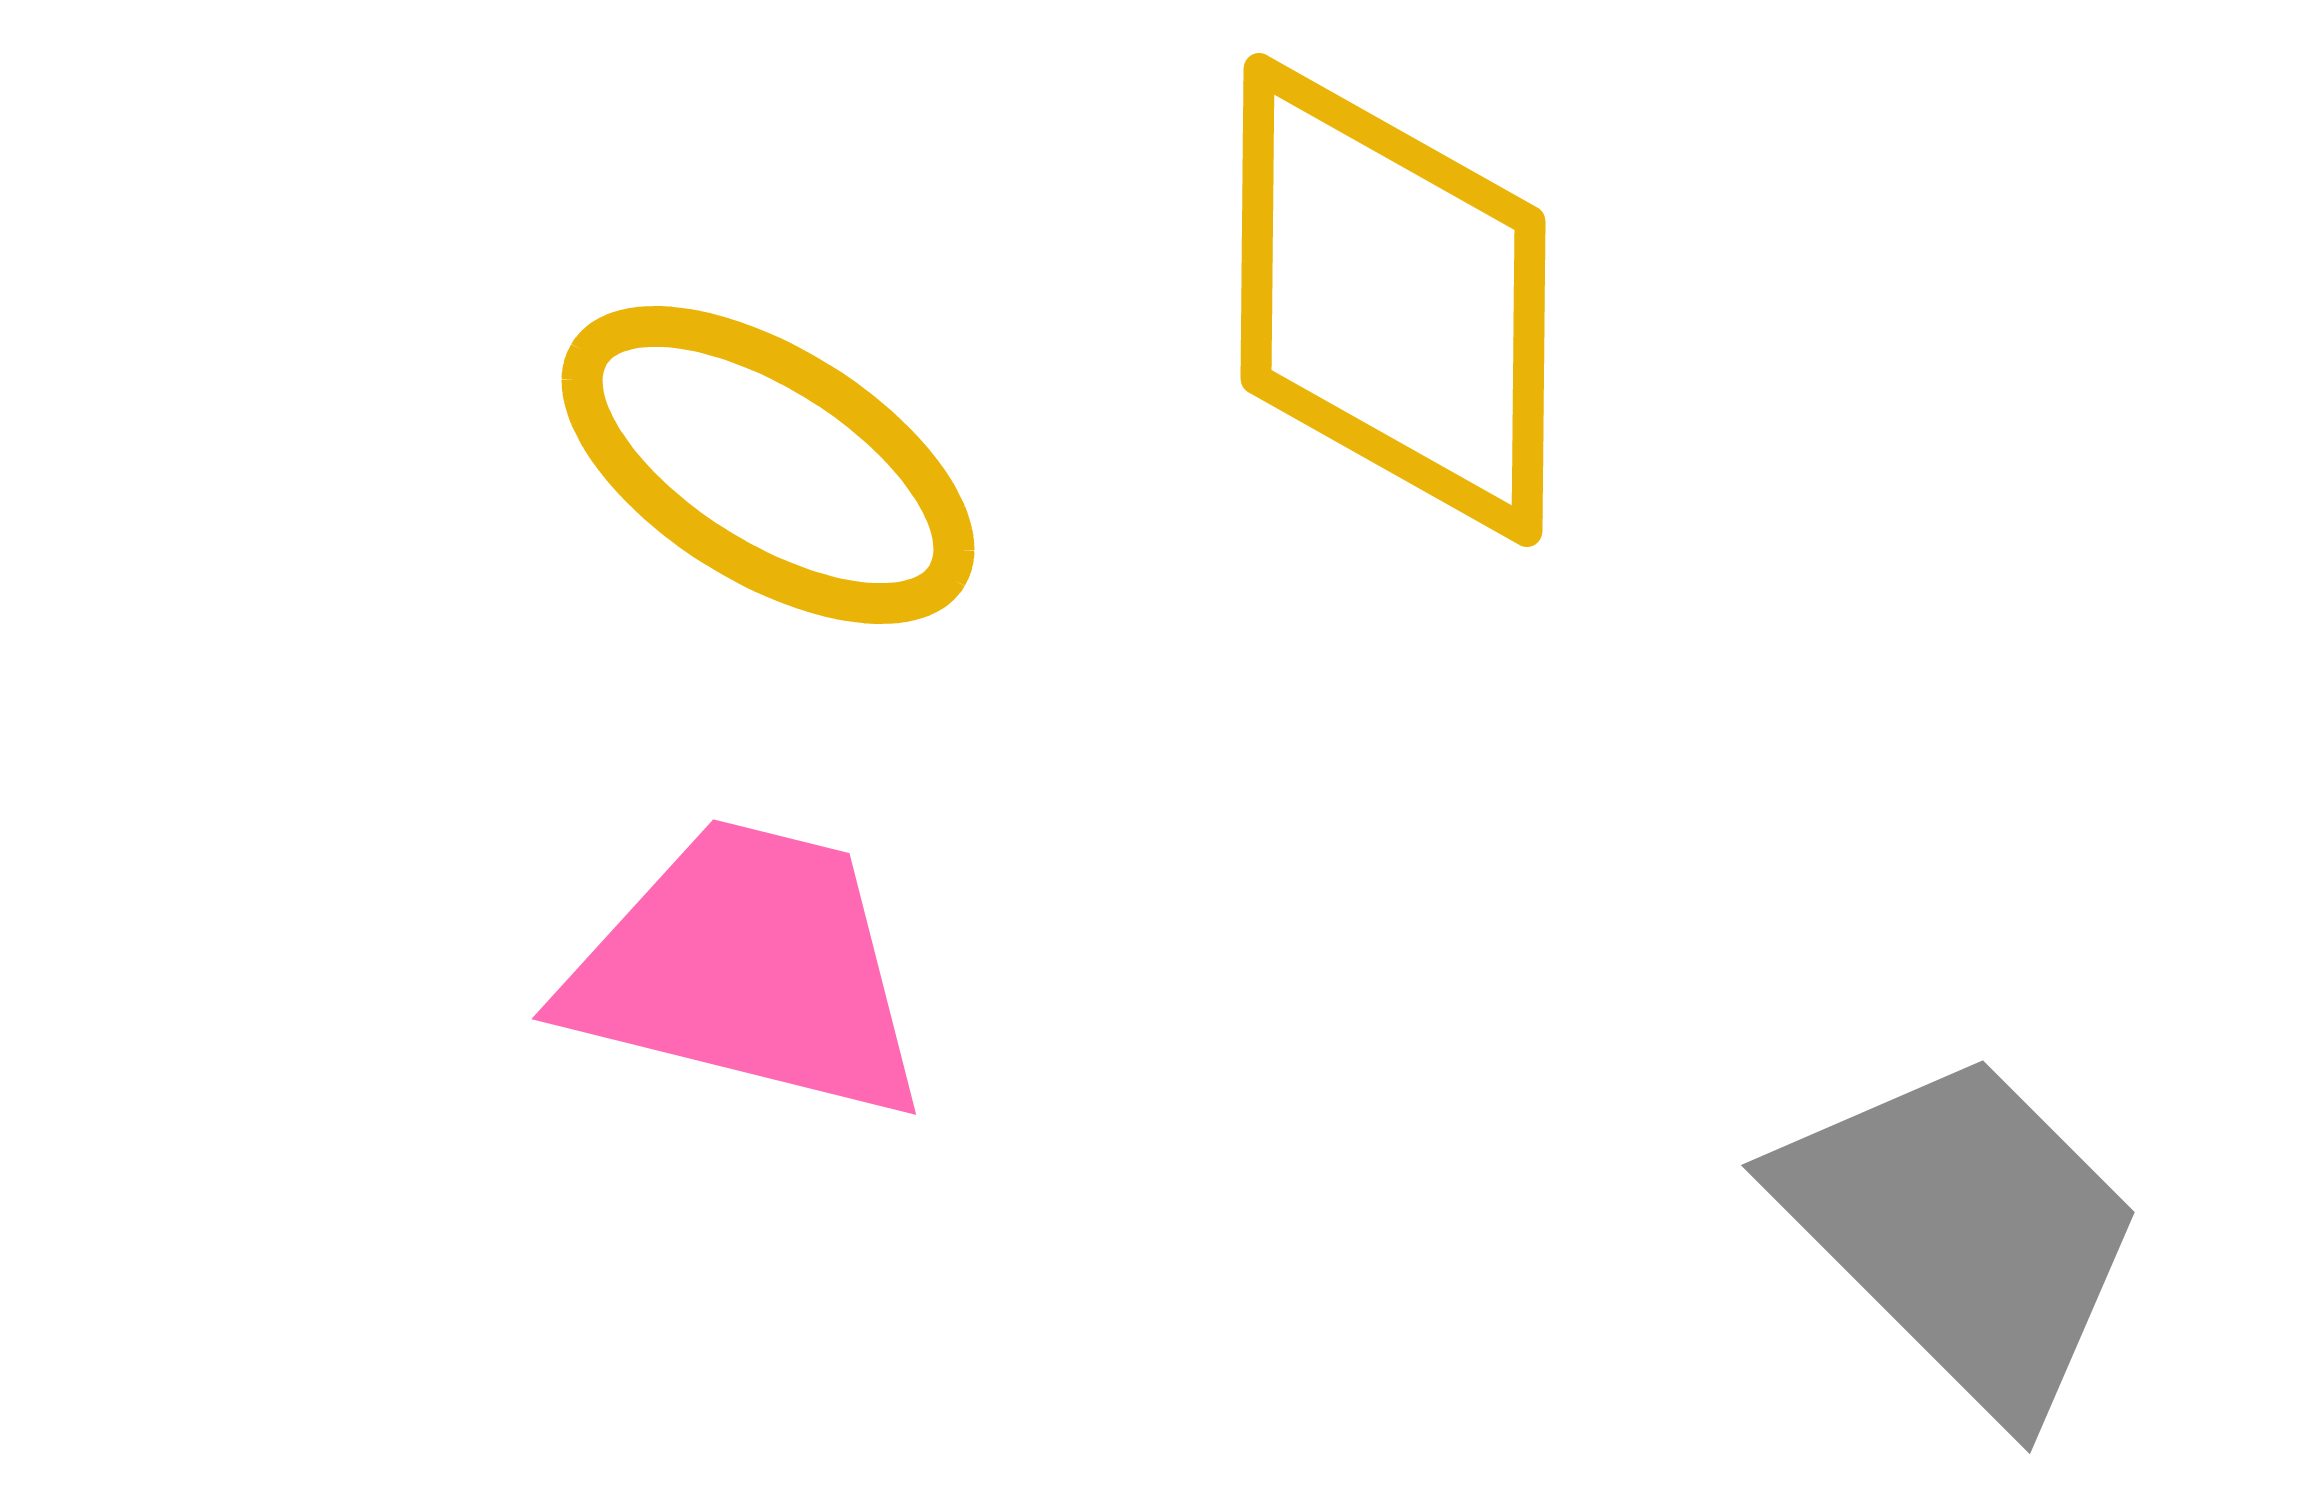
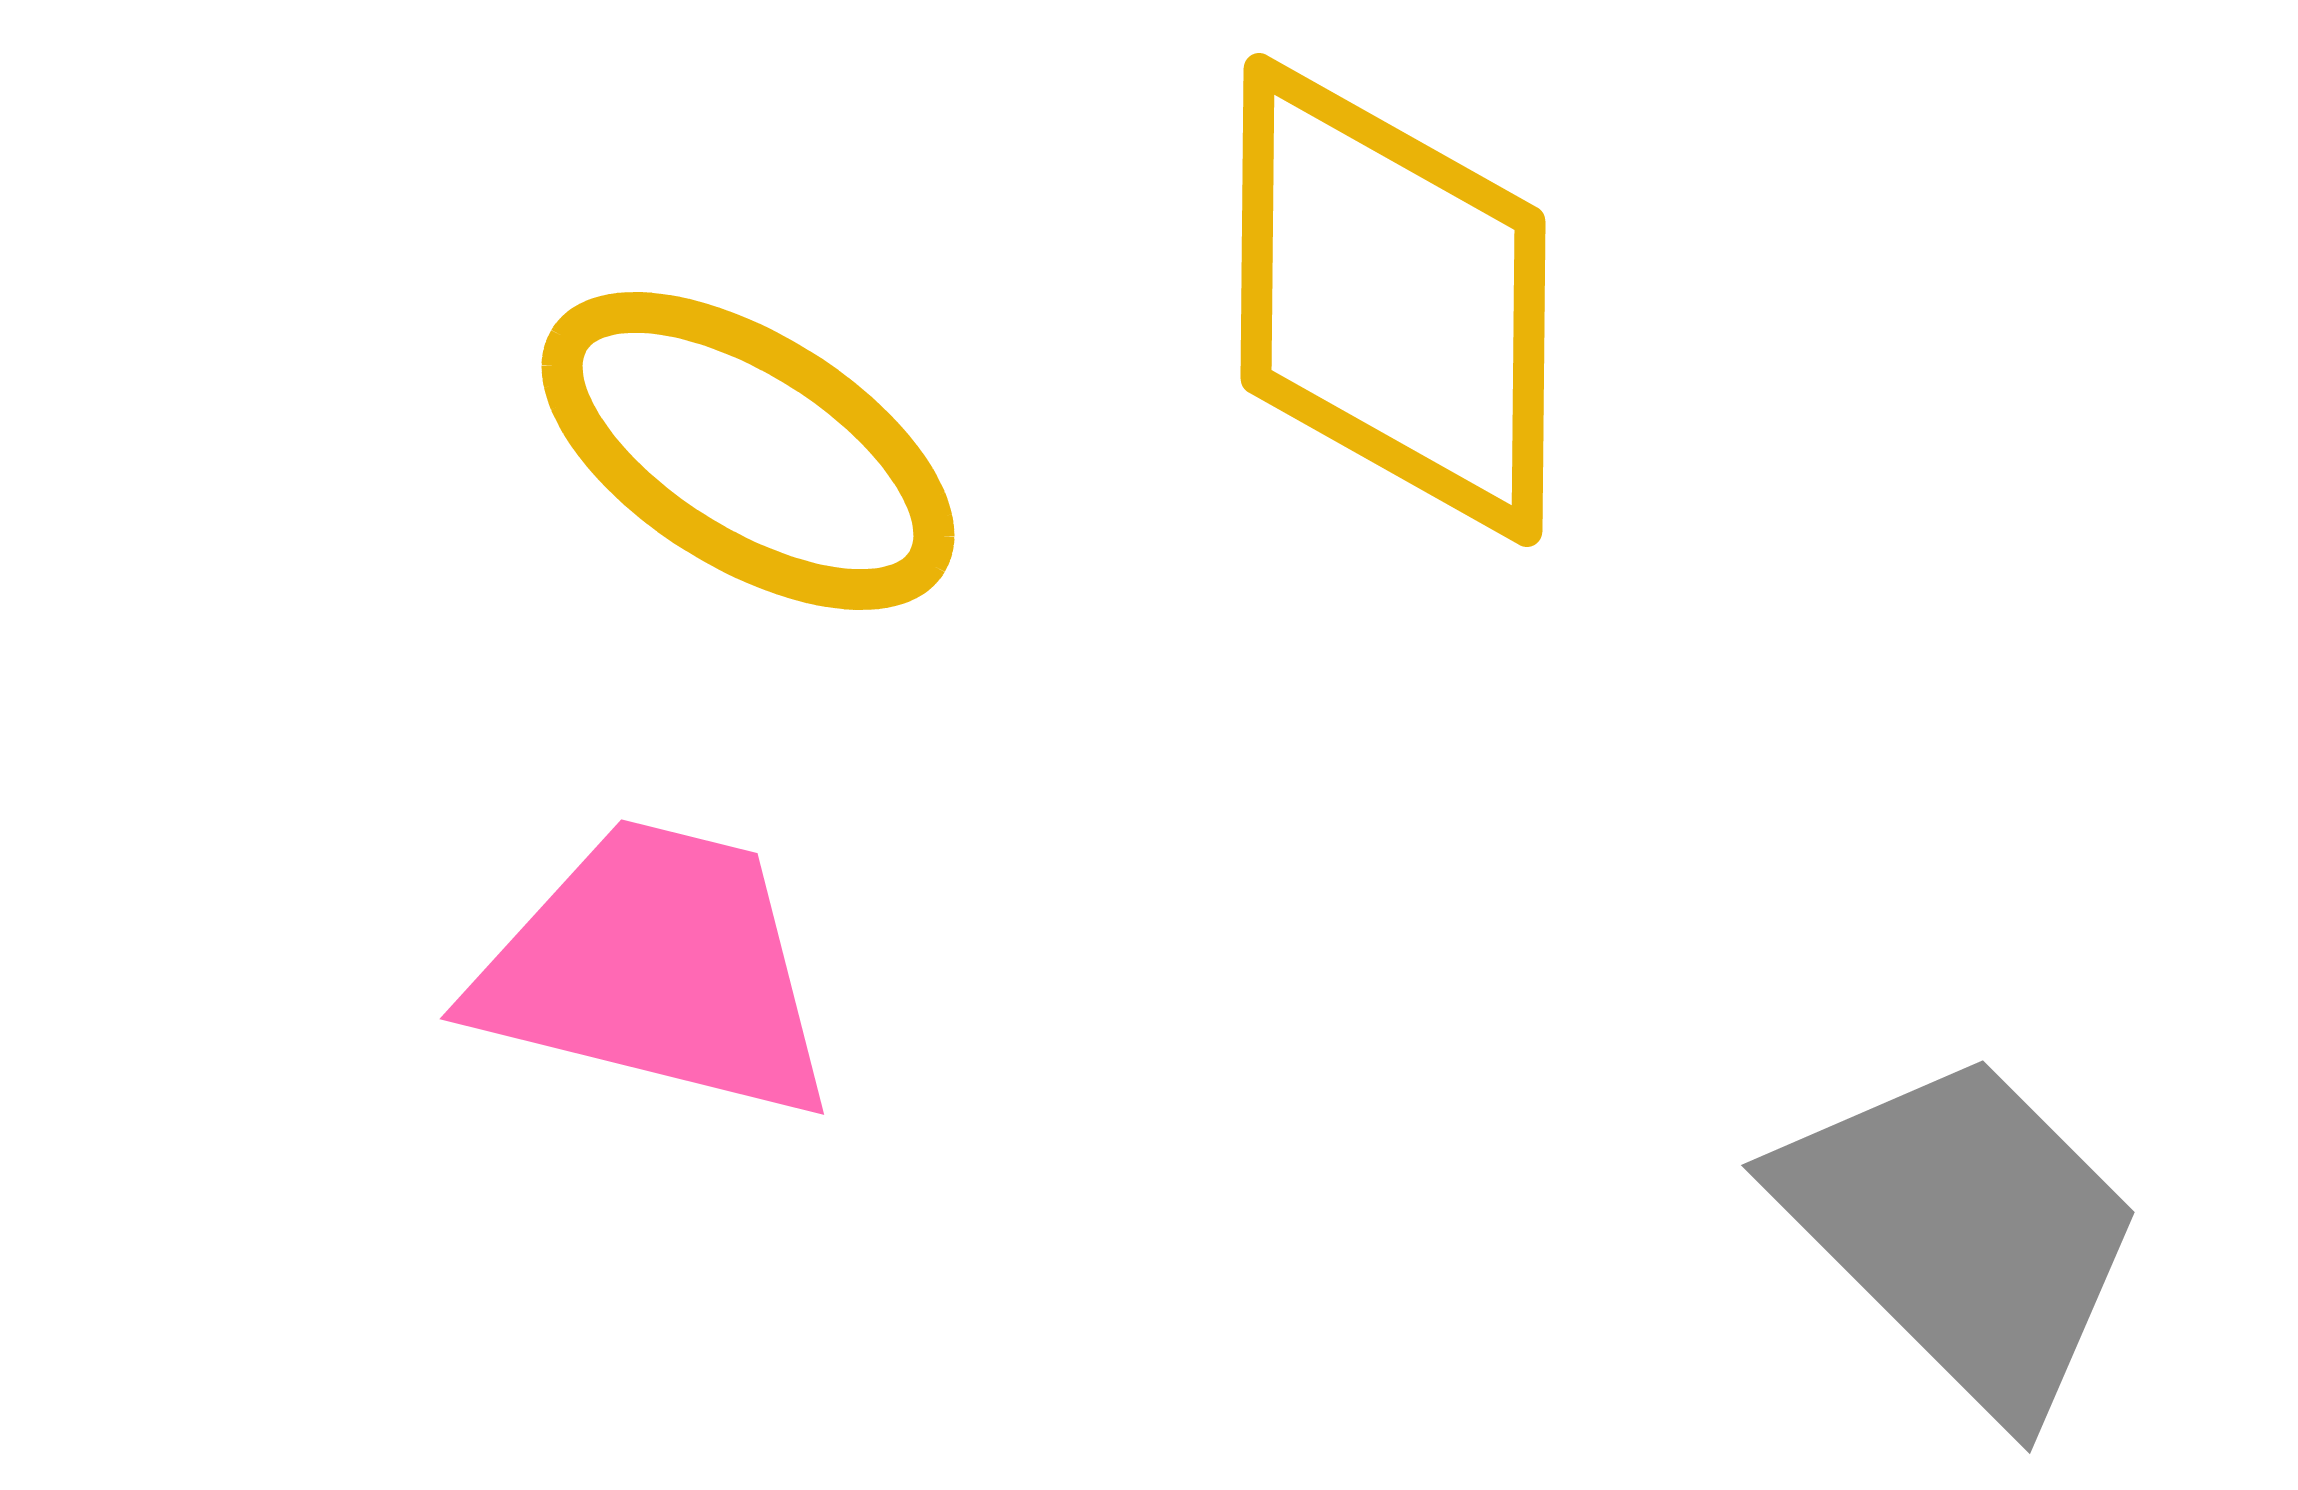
yellow ellipse: moved 20 px left, 14 px up
pink trapezoid: moved 92 px left
